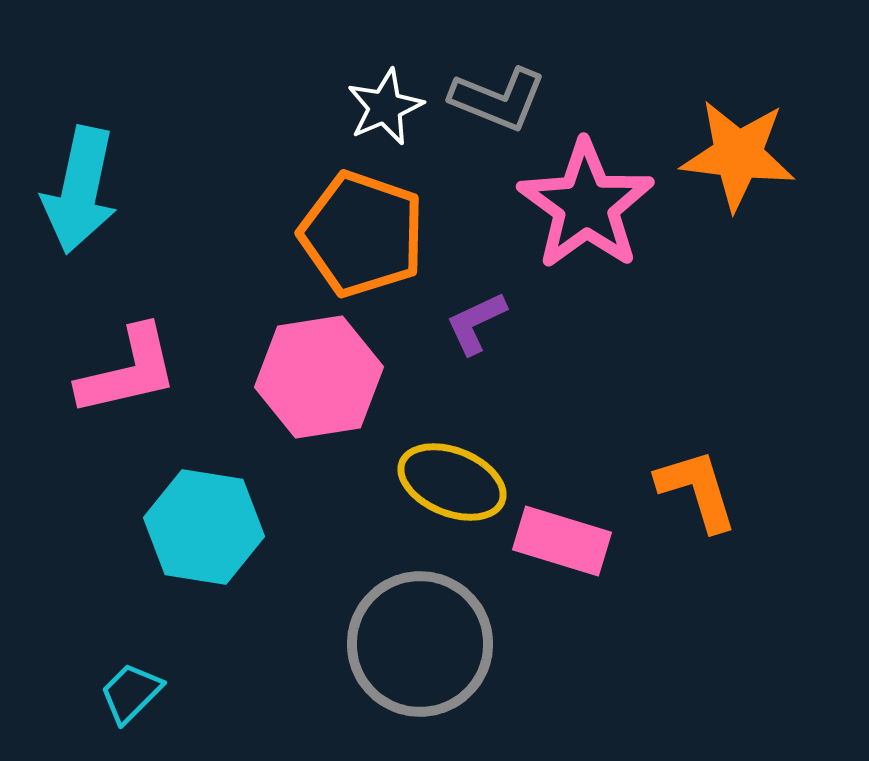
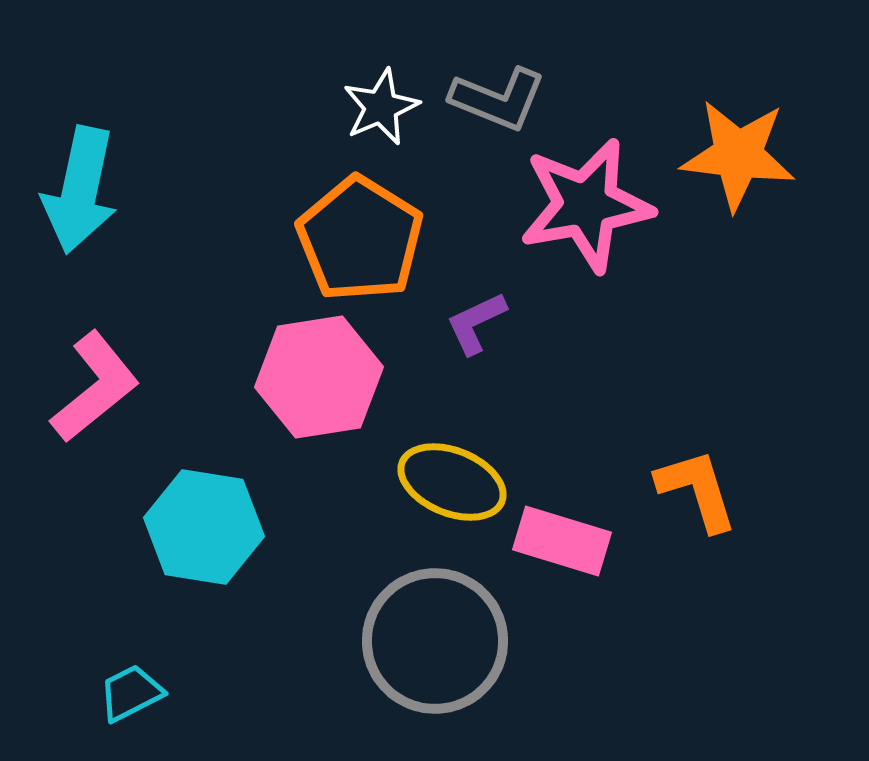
white star: moved 4 px left
pink star: rotated 26 degrees clockwise
orange pentagon: moved 2 px left, 5 px down; rotated 13 degrees clockwise
pink L-shape: moved 33 px left, 16 px down; rotated 26 degrees counterclockwise
gray circle: moved 15 px right, 3 px up
cyan trapezoid: rotated 18 degrees clockwise
